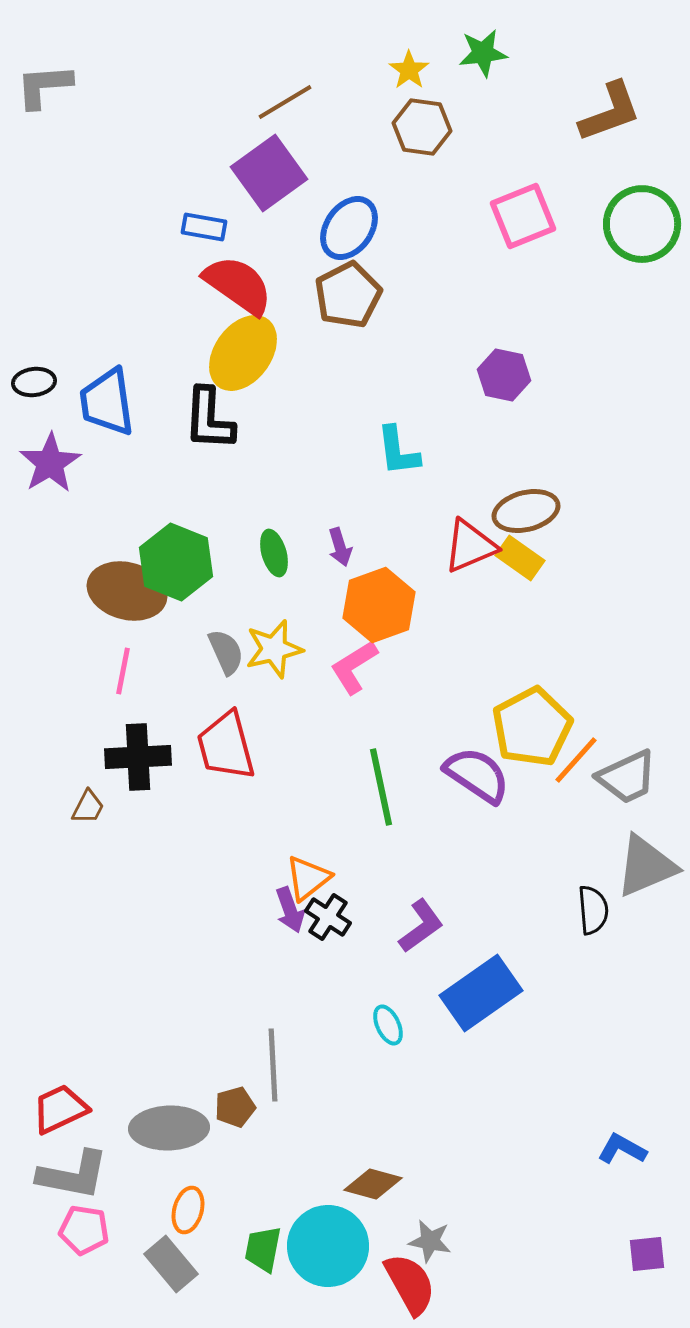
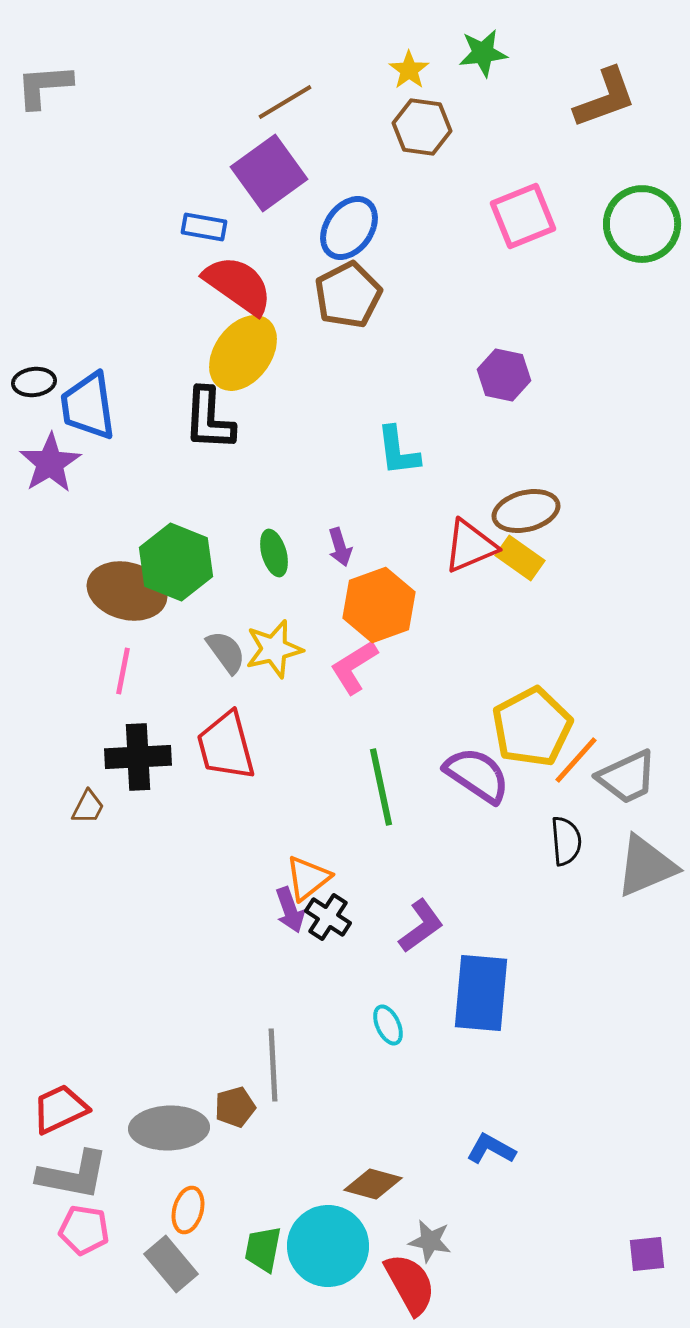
brown L-shape at (610, 112): moved 5 px left, 14 px up
blue trapezoid at (107, 402): moved 19 px left, 4 px down
gray semicircle at (226, 652): rotated 12 degrees counterclockwise
black semicircle at (593, 910): moved 27 px left, 69 px up
blue rectangle at (481, 993): rotated 50 degrees counterclockwise
blue L-shape at (622, 1149): moved 131 px left
